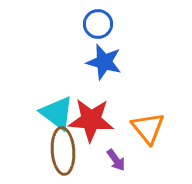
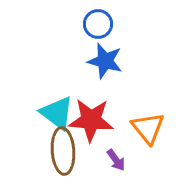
blue star: moved 1 px right, 1 px up
